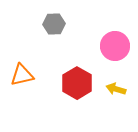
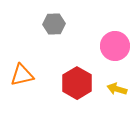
yellow arrow: moved 1 px right
